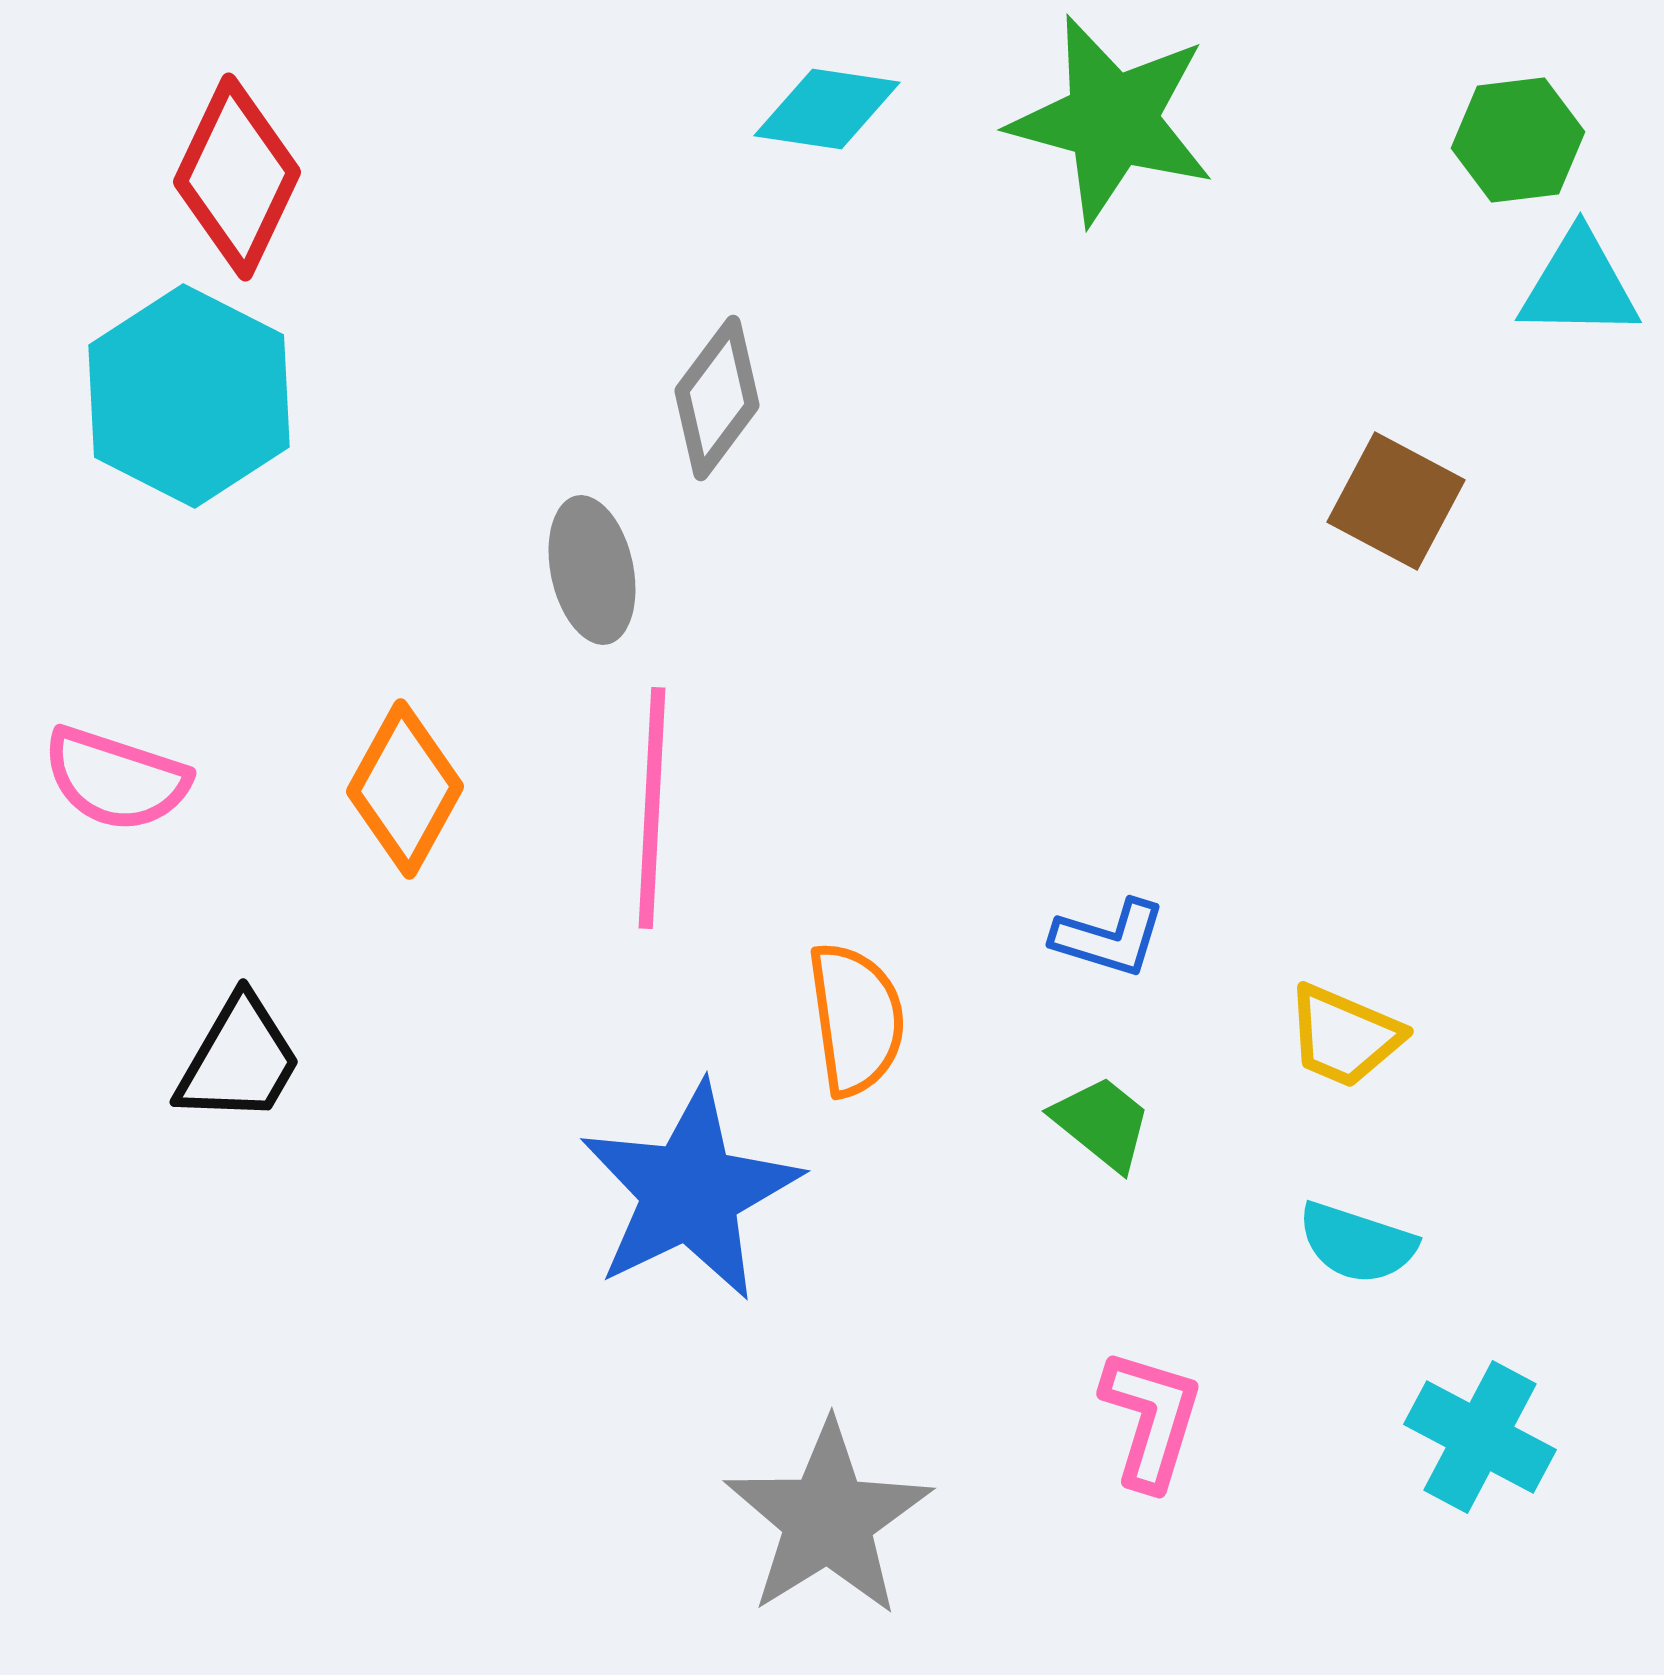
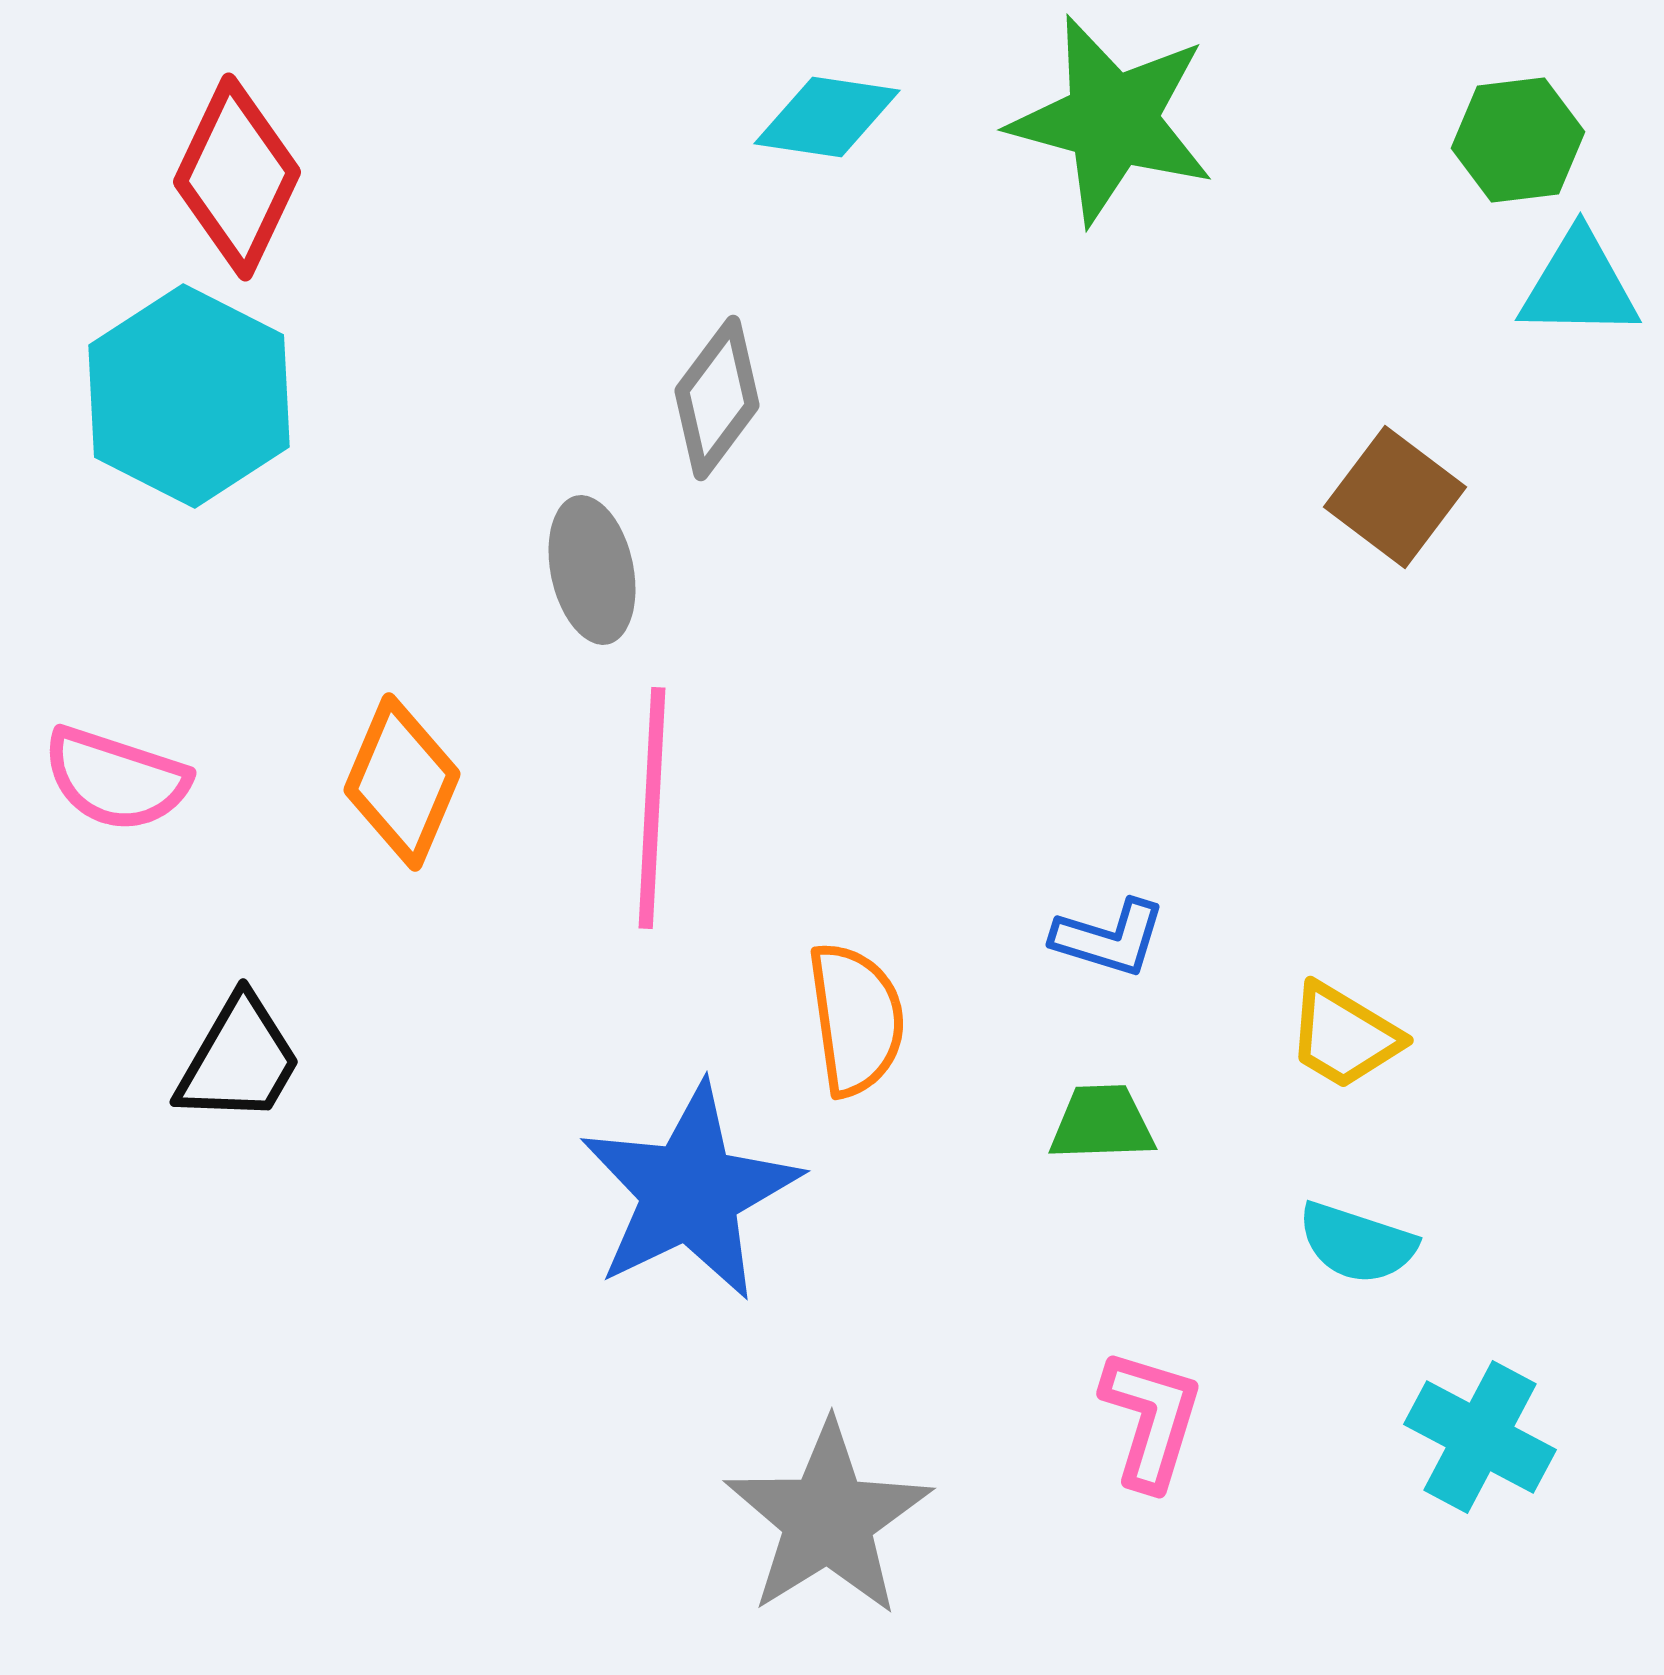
cyan diamond: moved 8 px down
brown square: moved 1 px left, 4 px up; rotated 9 degrees clockwise
orange diamond: moved 3 px left, 7 px up; rotated 6 degrees counterclockwise
yellow trapezoid: rotated 8 degrees clockwise
green trapezoid: rotated 41 degrees counterclockwise
